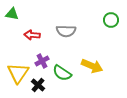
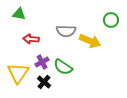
green triangle: moved 7 px right
red arrow: moved 1 px left, 4 px down
purple cross: moved 1 px down
yellow arrow: moved 2 px left, 25 px up
green semicircle: moved 1 px right, 6 px up
black cross: moved 6 px right, 3 px up
